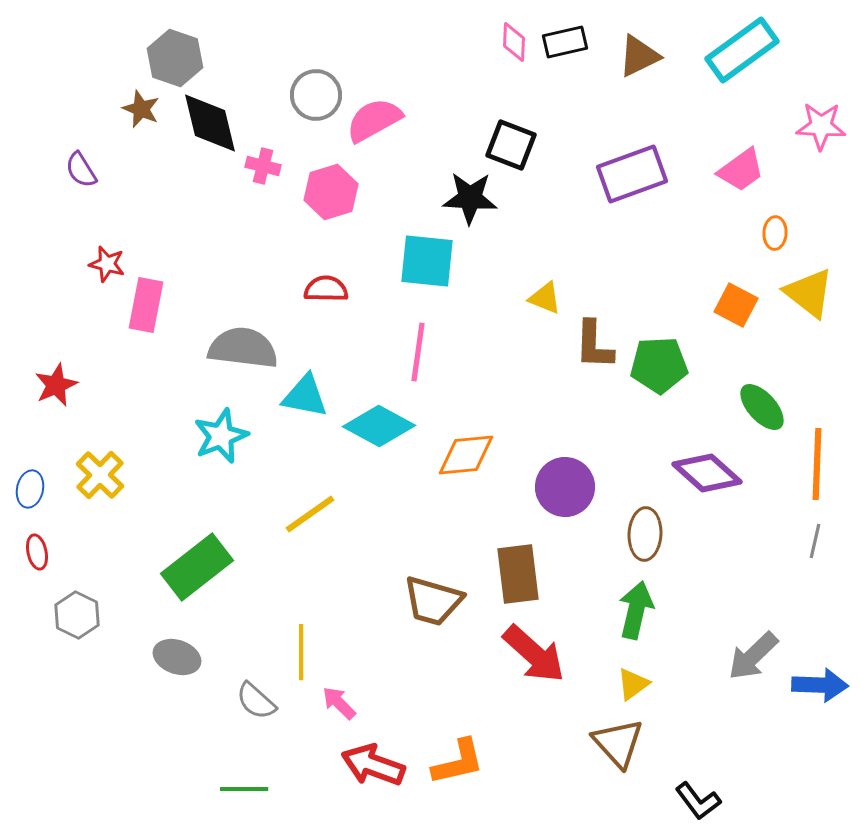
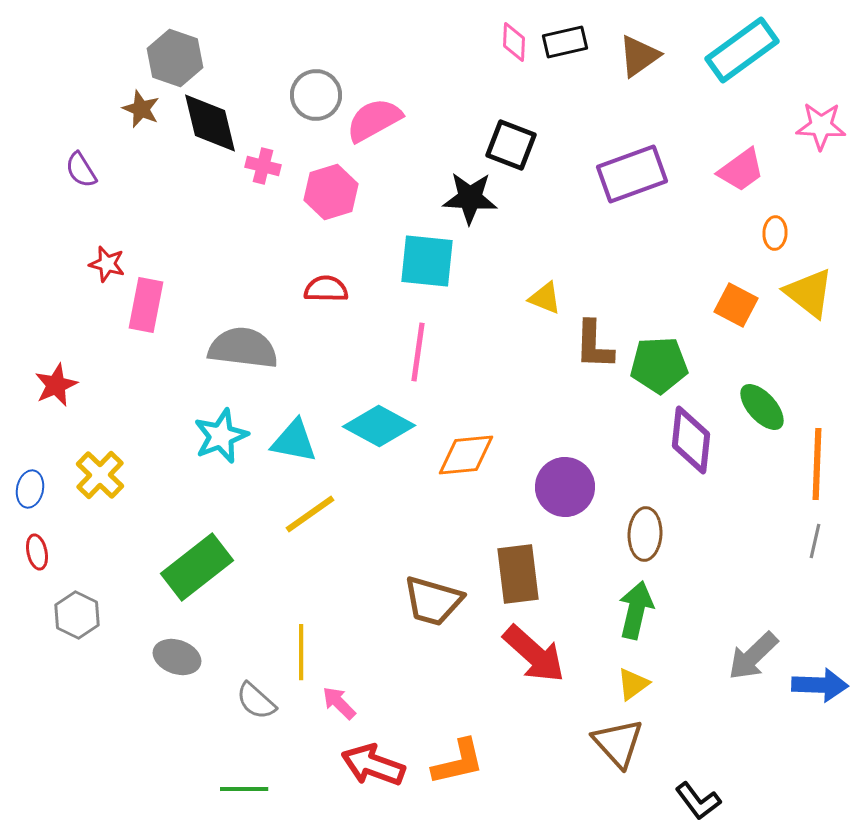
brown triangle at (639, 56): rotated 9 degrees counterclockwise
cyan triangle at (305, 396): moved 11 px left, 45 px down
purple diamond at (707, 473): moved 16 px left, 33 px up; rotated 54 degrees clockwise
